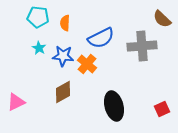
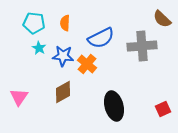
cyan pentagon: moved 4 px left, 6 px down
pink triangle: moved 3 px right, 5 px up; rotated 30 degrees counterclockwise
red square: moved 1 px right
